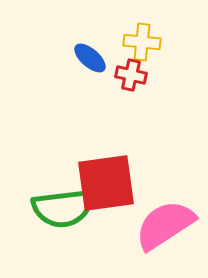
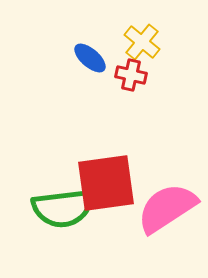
yellow cross: rotated 33 degrees clockwise
pink semicircle: moved 2 px right, 17 px up
